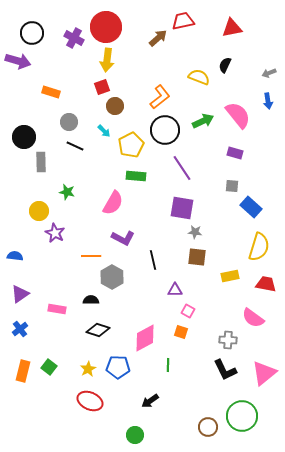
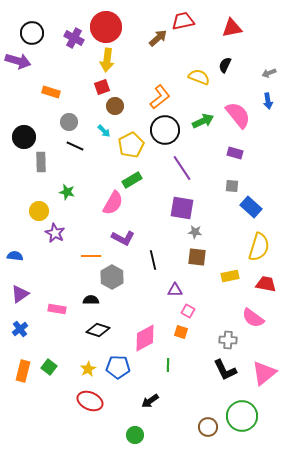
green rectangle at (136, 176): moved 4 px left, 4 px down; rotated 36 degrees counterclockwise
